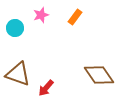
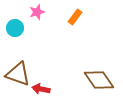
pink star: moved 4 px left, 3 px up
brown diamond: moved 5 px down
red arrow: moved 5 px left, 1 px down; rotated 60 degrees clockwise
